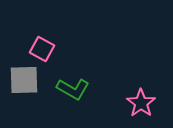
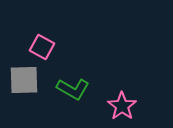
pink square: moved 2 px up
pink star: moved 19 px left, 3 px down
